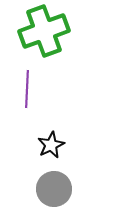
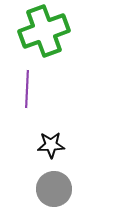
black star: rotated 24 degrees clockwise
